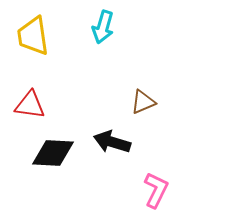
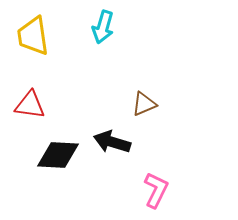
brown triangle: moved 1 px right, 2 px down
black diamond: moved 5 px right, 2 px down
